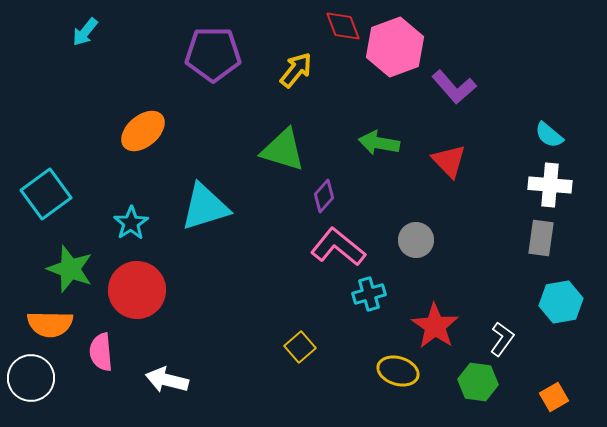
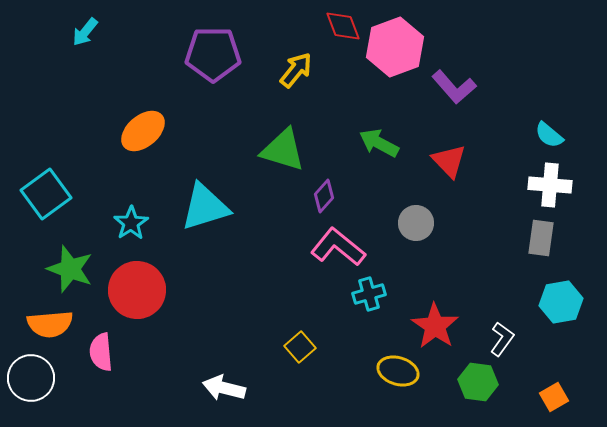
green arrow: rotated 18 degrees clockwise
gray circle: moved 17 px up
orange semicircle: rotated 6 degrees counterclockwise
white arrow: moved 57 px right, 8 px down
